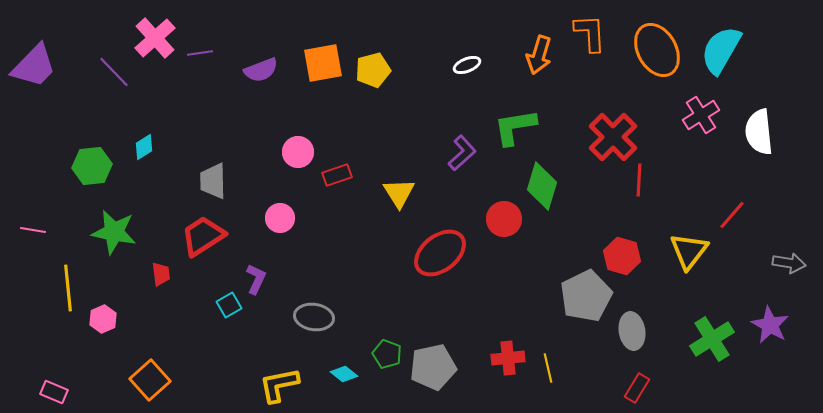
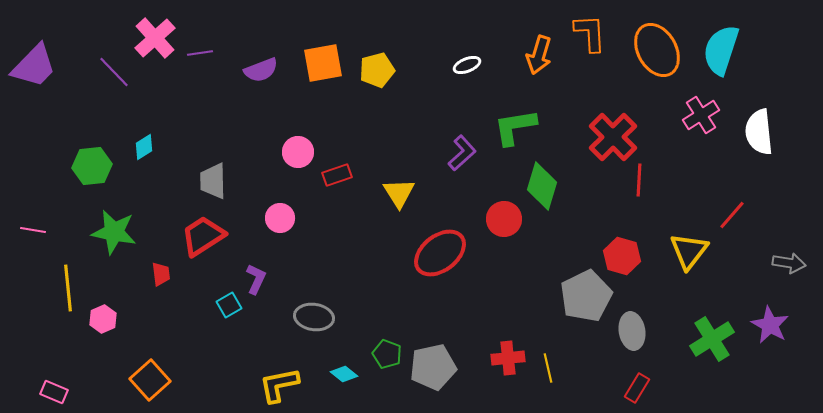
cyan semicircle at (721, 50): rotated 12 degrees counterclockwise
yellow pentagon at (373, 70): moved 4 px right
